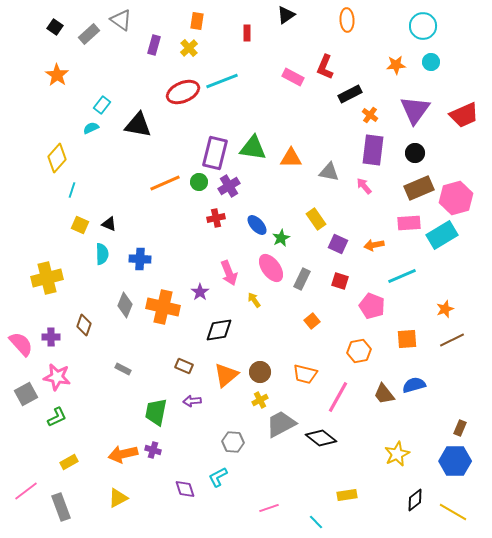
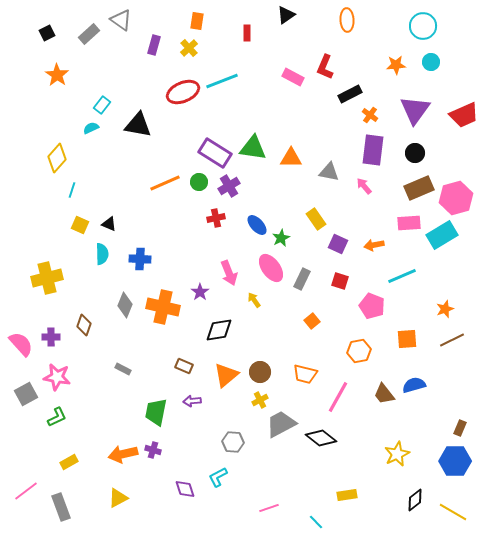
black square at (55, 27): moved 8 px left, 6 px down; rotated 28 degrees clockwise
purple rectangle at (215, 153): rotated 72 degrees counterclockwise
